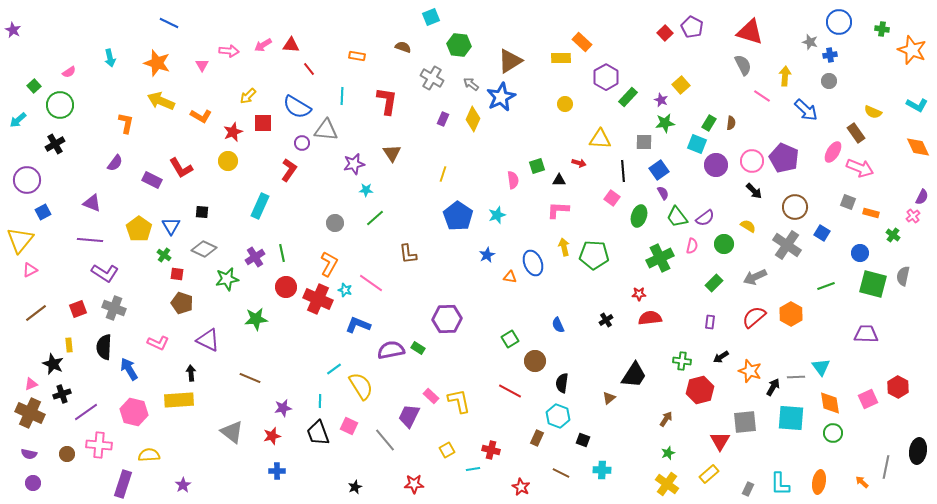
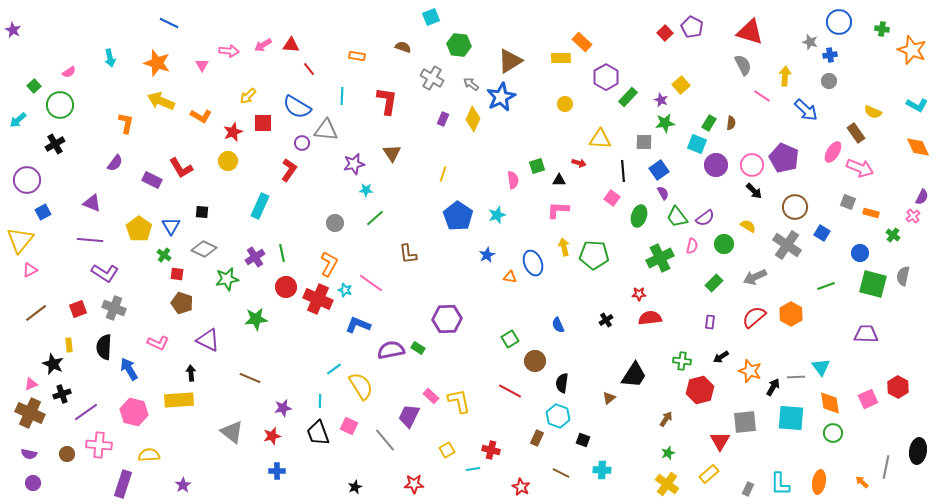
pink circle at (752, 161): moved 4 px down
